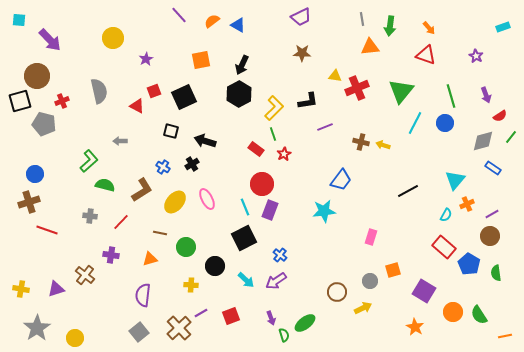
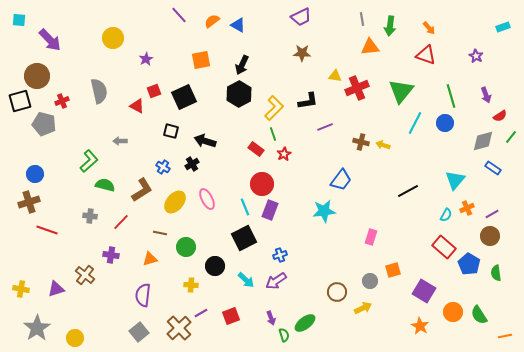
orange cross at (467, 204): moved 4 px down
blue cross at (280, 255): rotated 32 degrees clockwise
orange star at (415, 327): moved 5 px right, 1 px up
